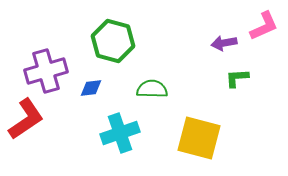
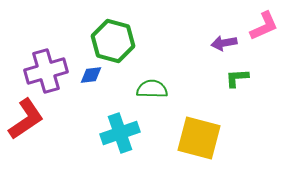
blue diamond: moved 13 px up
